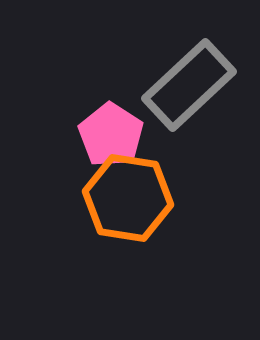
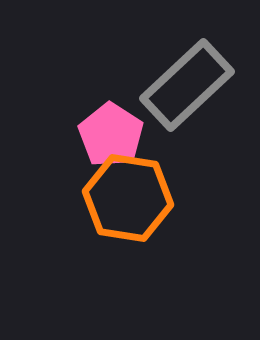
gray rectangle: moved 2 px left
